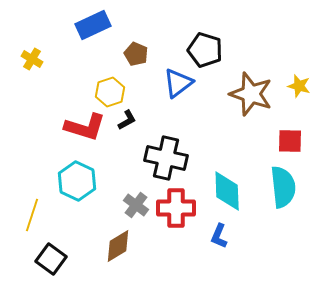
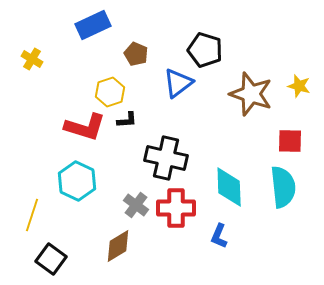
black L-shape: rotated 25 degrees clockwise
cyan diamond: moved 2 px right, 4 px up
